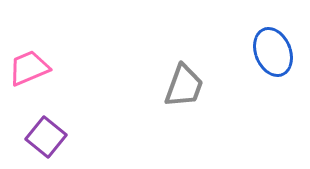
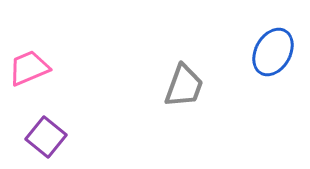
blue ellipse: rotated 51 degrees clockwise
